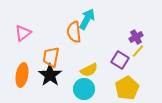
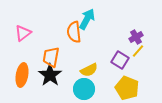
yellow pentagon: rotated 20 degrees counterclockwise
